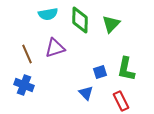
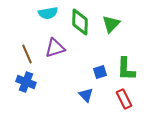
cyan semicircle: moved 1 px up
green diamond: moved 2 px down
green L-shape: rotated 10 degrees counterclockwise
blue cross: moved 2 px right, 3 px up
blue triangle: moved 2 px down
red rectangle: moved 3 px right, 2 px up
